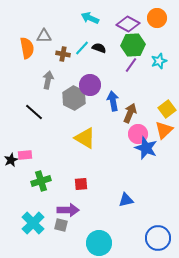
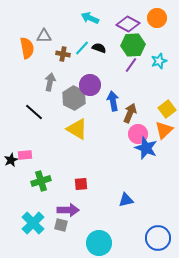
gray arrow: moved 2 px right, 2 px down
yellow triangle: moved 8 px left, 9 px up
